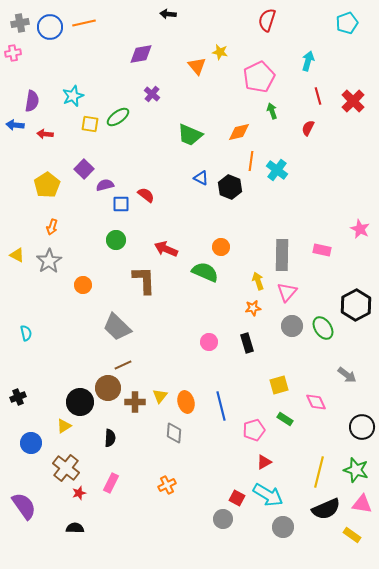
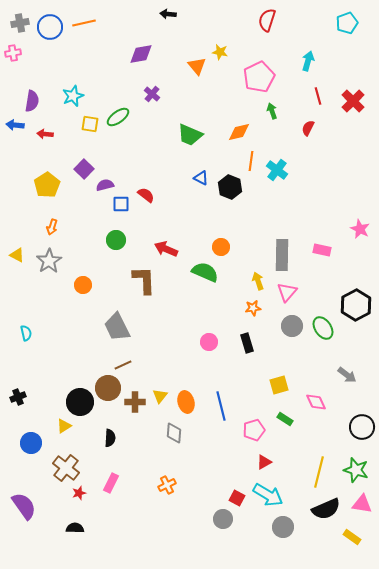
gray trapezoid at (117, 327): rotated 20 degrees clockwise
yellow rectangle at (352, 535): moved 2 px down
